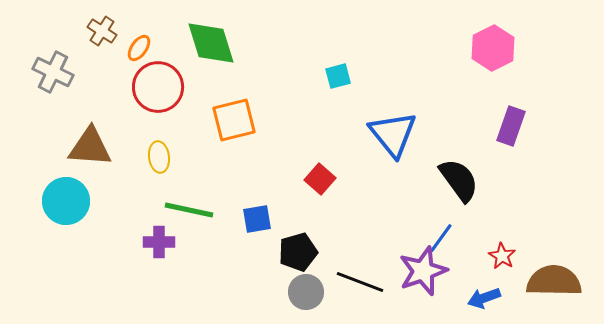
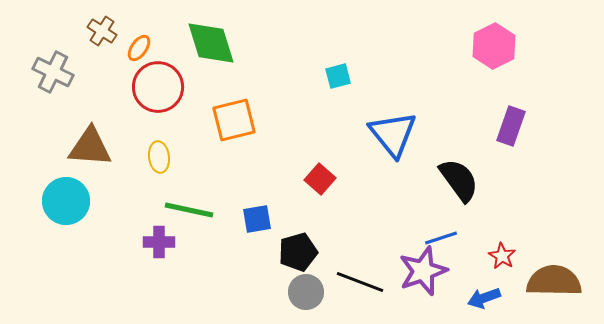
pink hexagon: moved 1 px right, 2 px up
blue line: rotated 36 degrees clockwise
